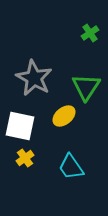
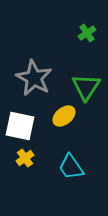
green cross: moved 3 px left
